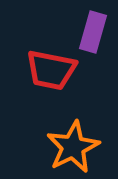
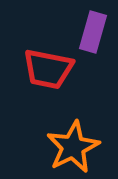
red trapezoid: moved 3 px left, 1 px up
